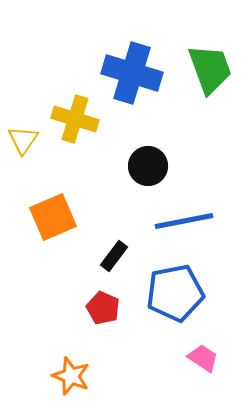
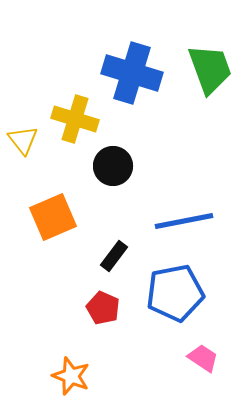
yellow triangle: rotated 12 degrees counterclockwise
black circle: moved 35 px left
